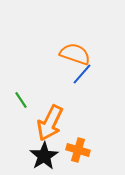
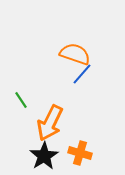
orange cross: moved 2 px right, 3 px down
